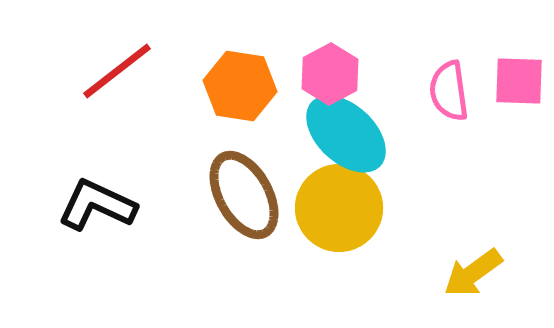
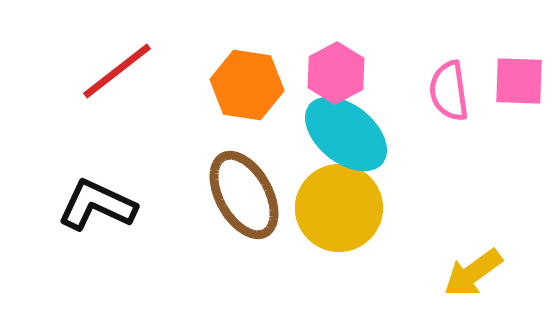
pink hexagon: moved 6 px right, 1 px up
orange hexagon: moved 7 px right, 1 px up
cyan ellipse: rotated 4 degrees counterclockwise
